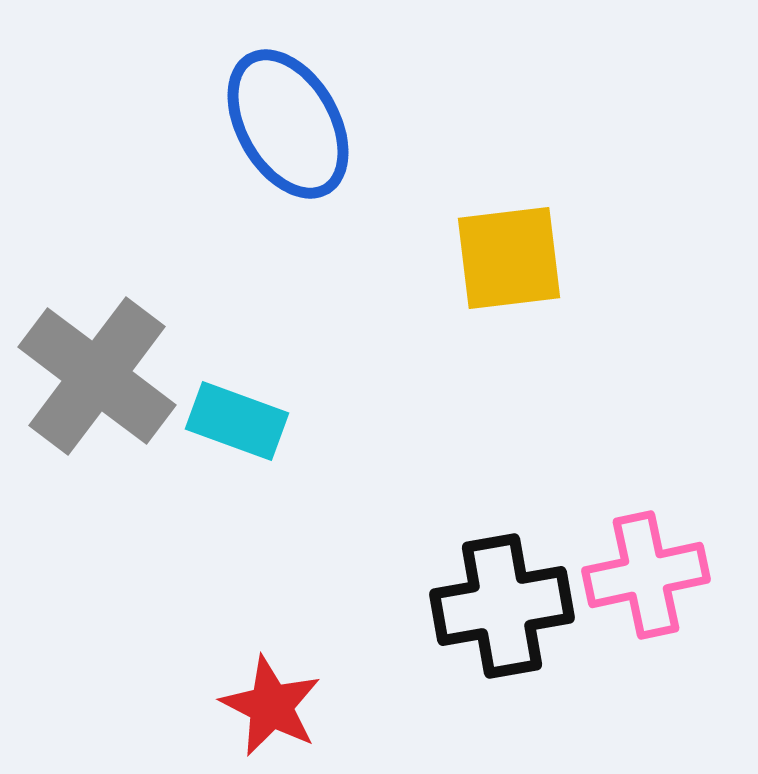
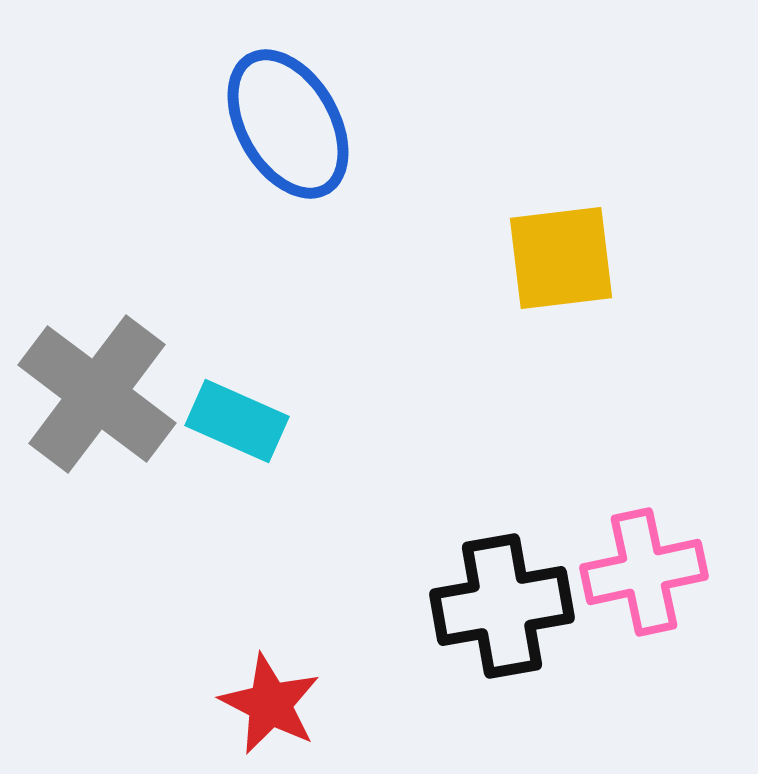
yellow square: moved 52 px right
gray cross: moved 18 px down
cyan rectangle: rotated 4 degrees clockwise
pink cross: moved 2 px left, 3 px up
red star: moved 1 px left, 2 px up
